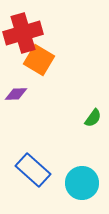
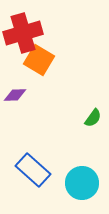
purple diamond: moved 1 px left, 1 px down
